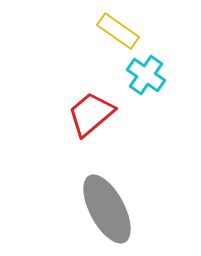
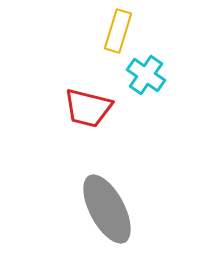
yellow rectangle: rotated 72 degrees clockwise
red trapezoid: moved 3 px left, 6 px up; rotated 126 degrees counterclockwise
